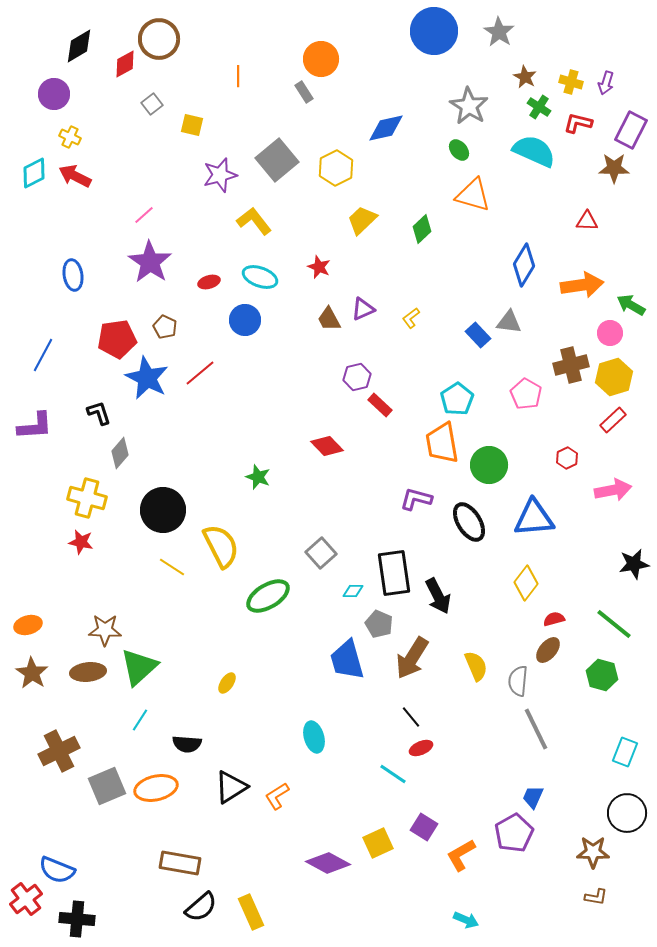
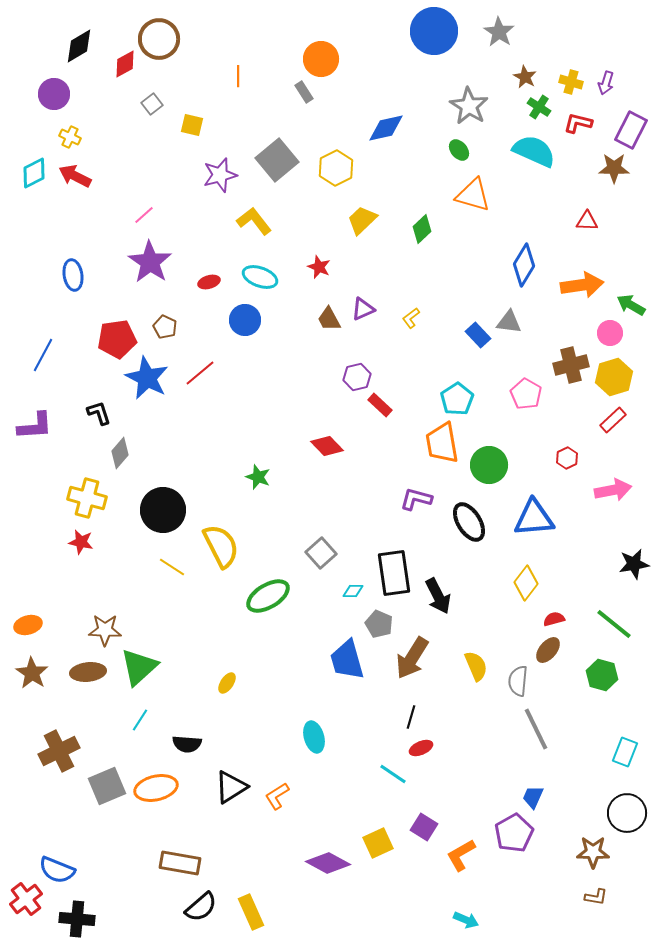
black line at (411, 717): rotated 55 degrees clockwise
